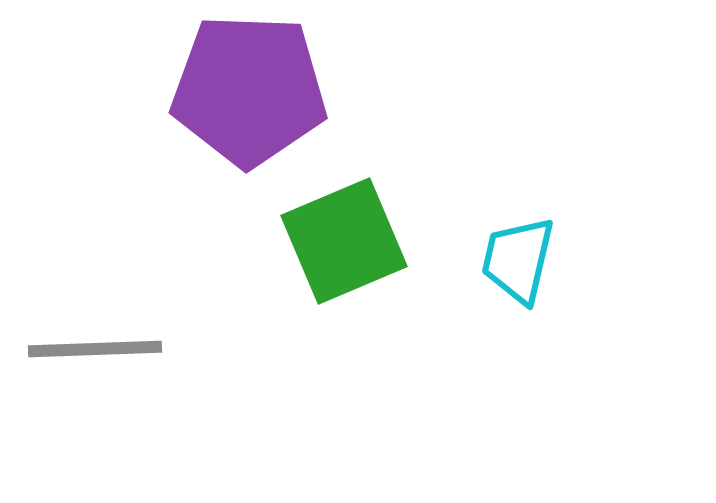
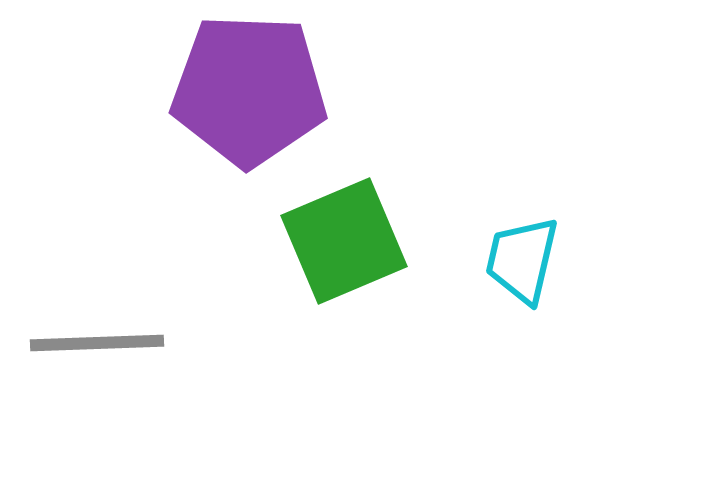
cyan trapezoid: moved 4 px right
gray line: moved 2 px right, 6 px up
